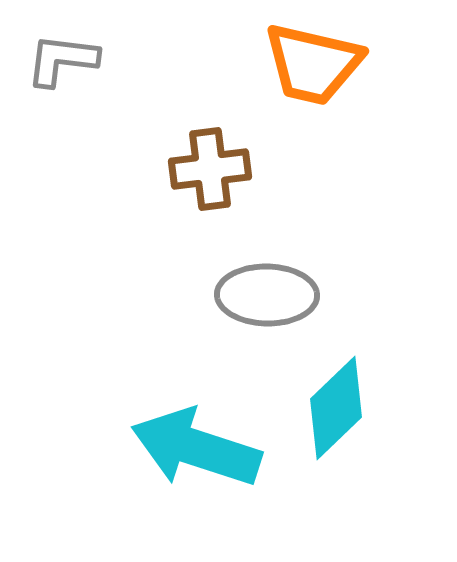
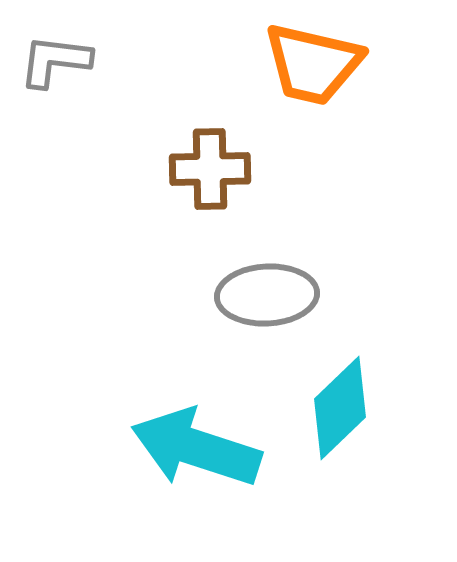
gray L-shape: moved 7 px left, 1 px down
brown cross: rotated 6 degrees clockwise
gray ellipse: rotated 4 degrees counterclockwise
cyan diamond: moved 4 px right
